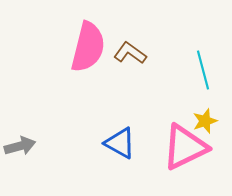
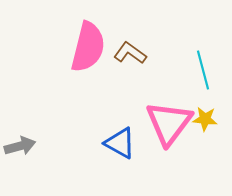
yellow star: moved 2 px up; rotated 25 degrees clockwise
pink triangle: moved 16 px left, 24 px up; rotated 27 degrees counterclockwise
